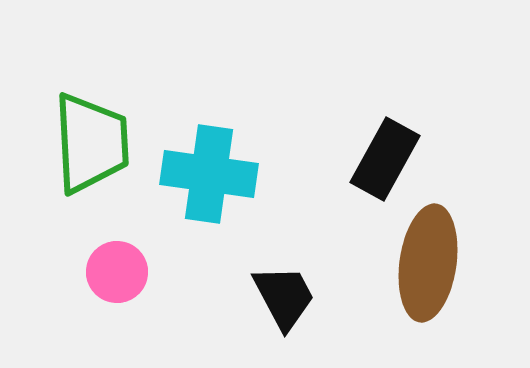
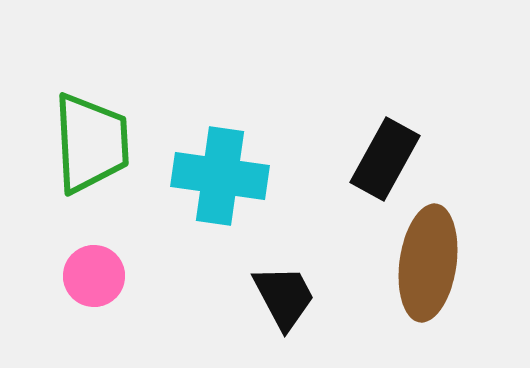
cyan cross: moved 11 px right, 2 px down
pink circle: moved 23 px left, 4 px down
